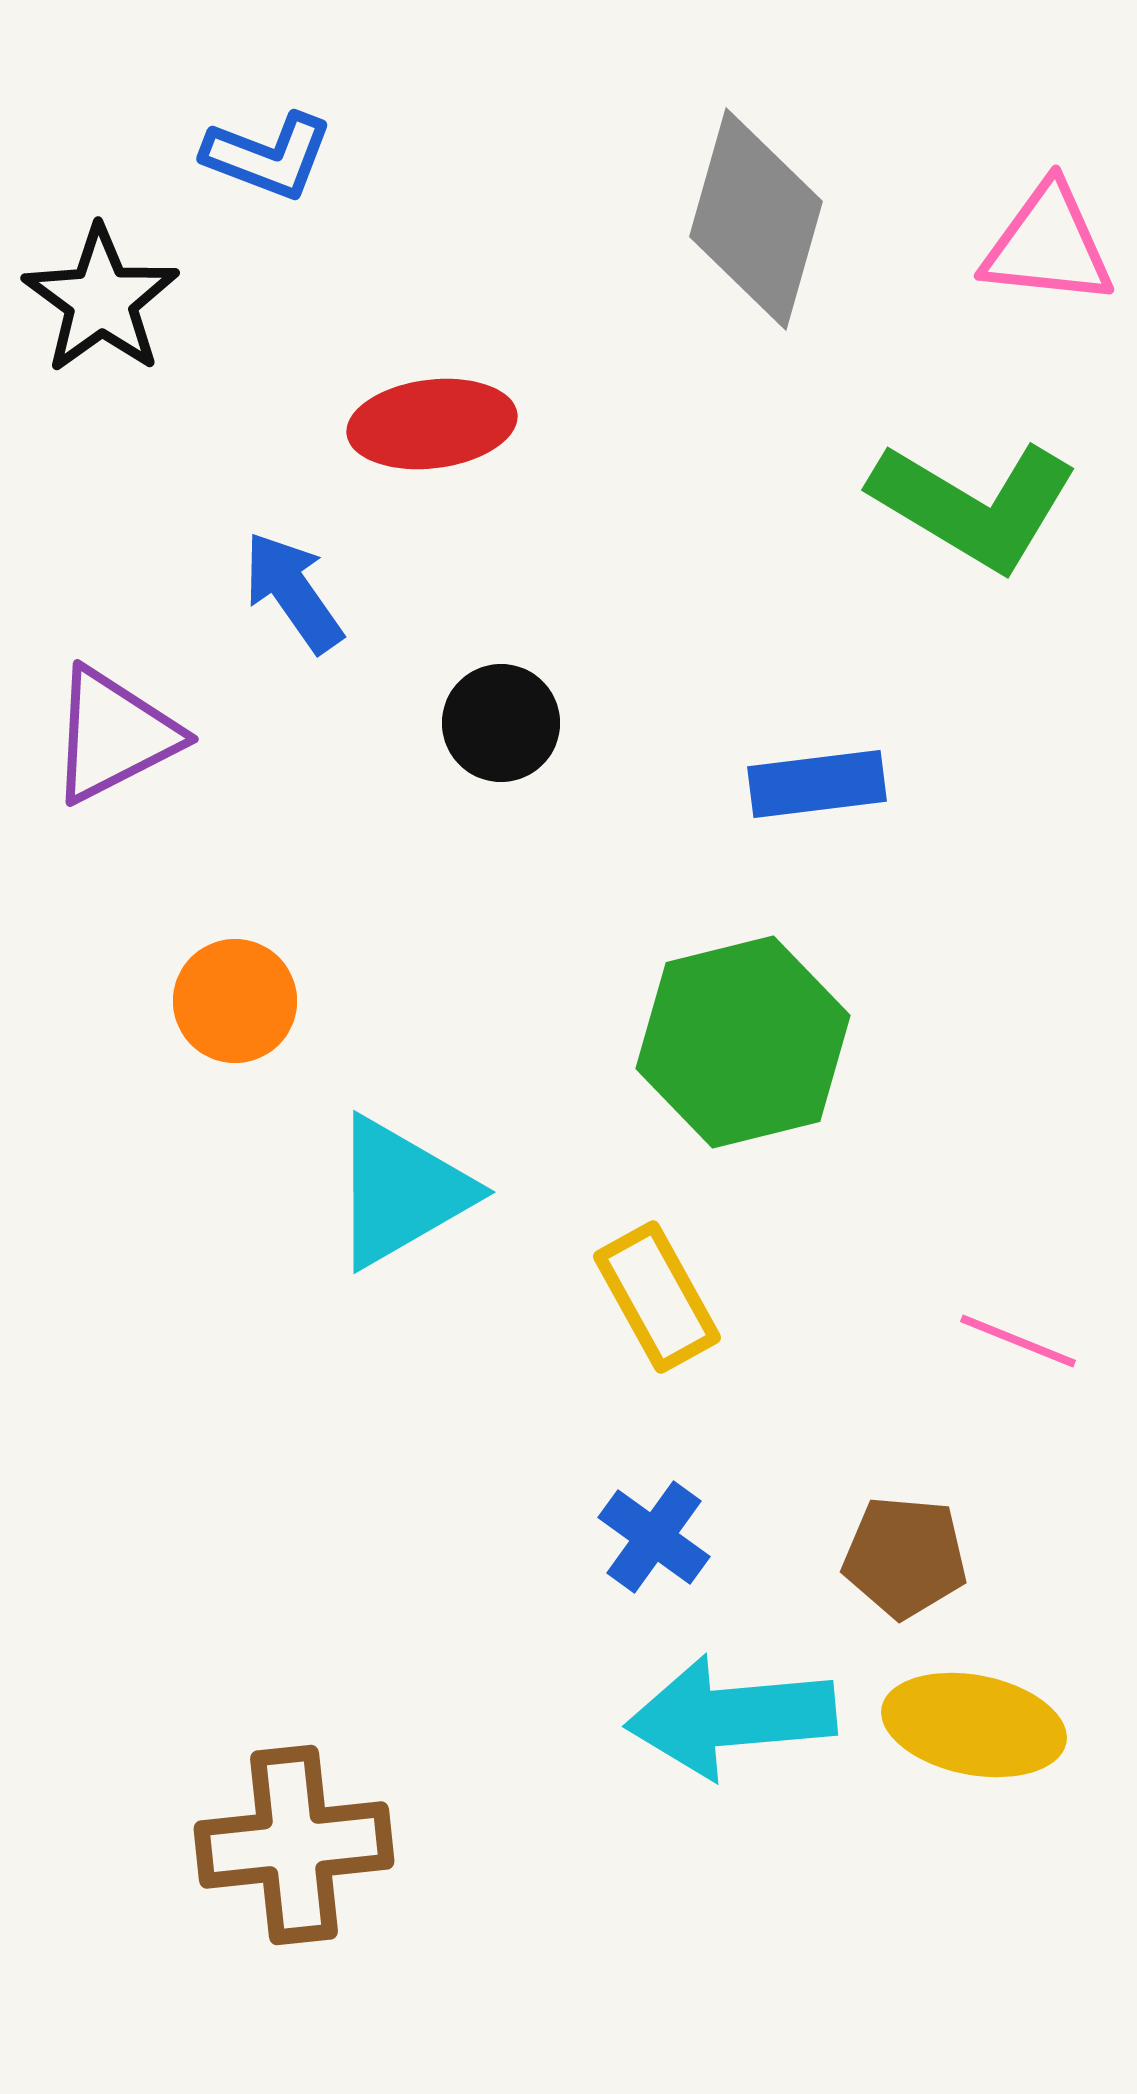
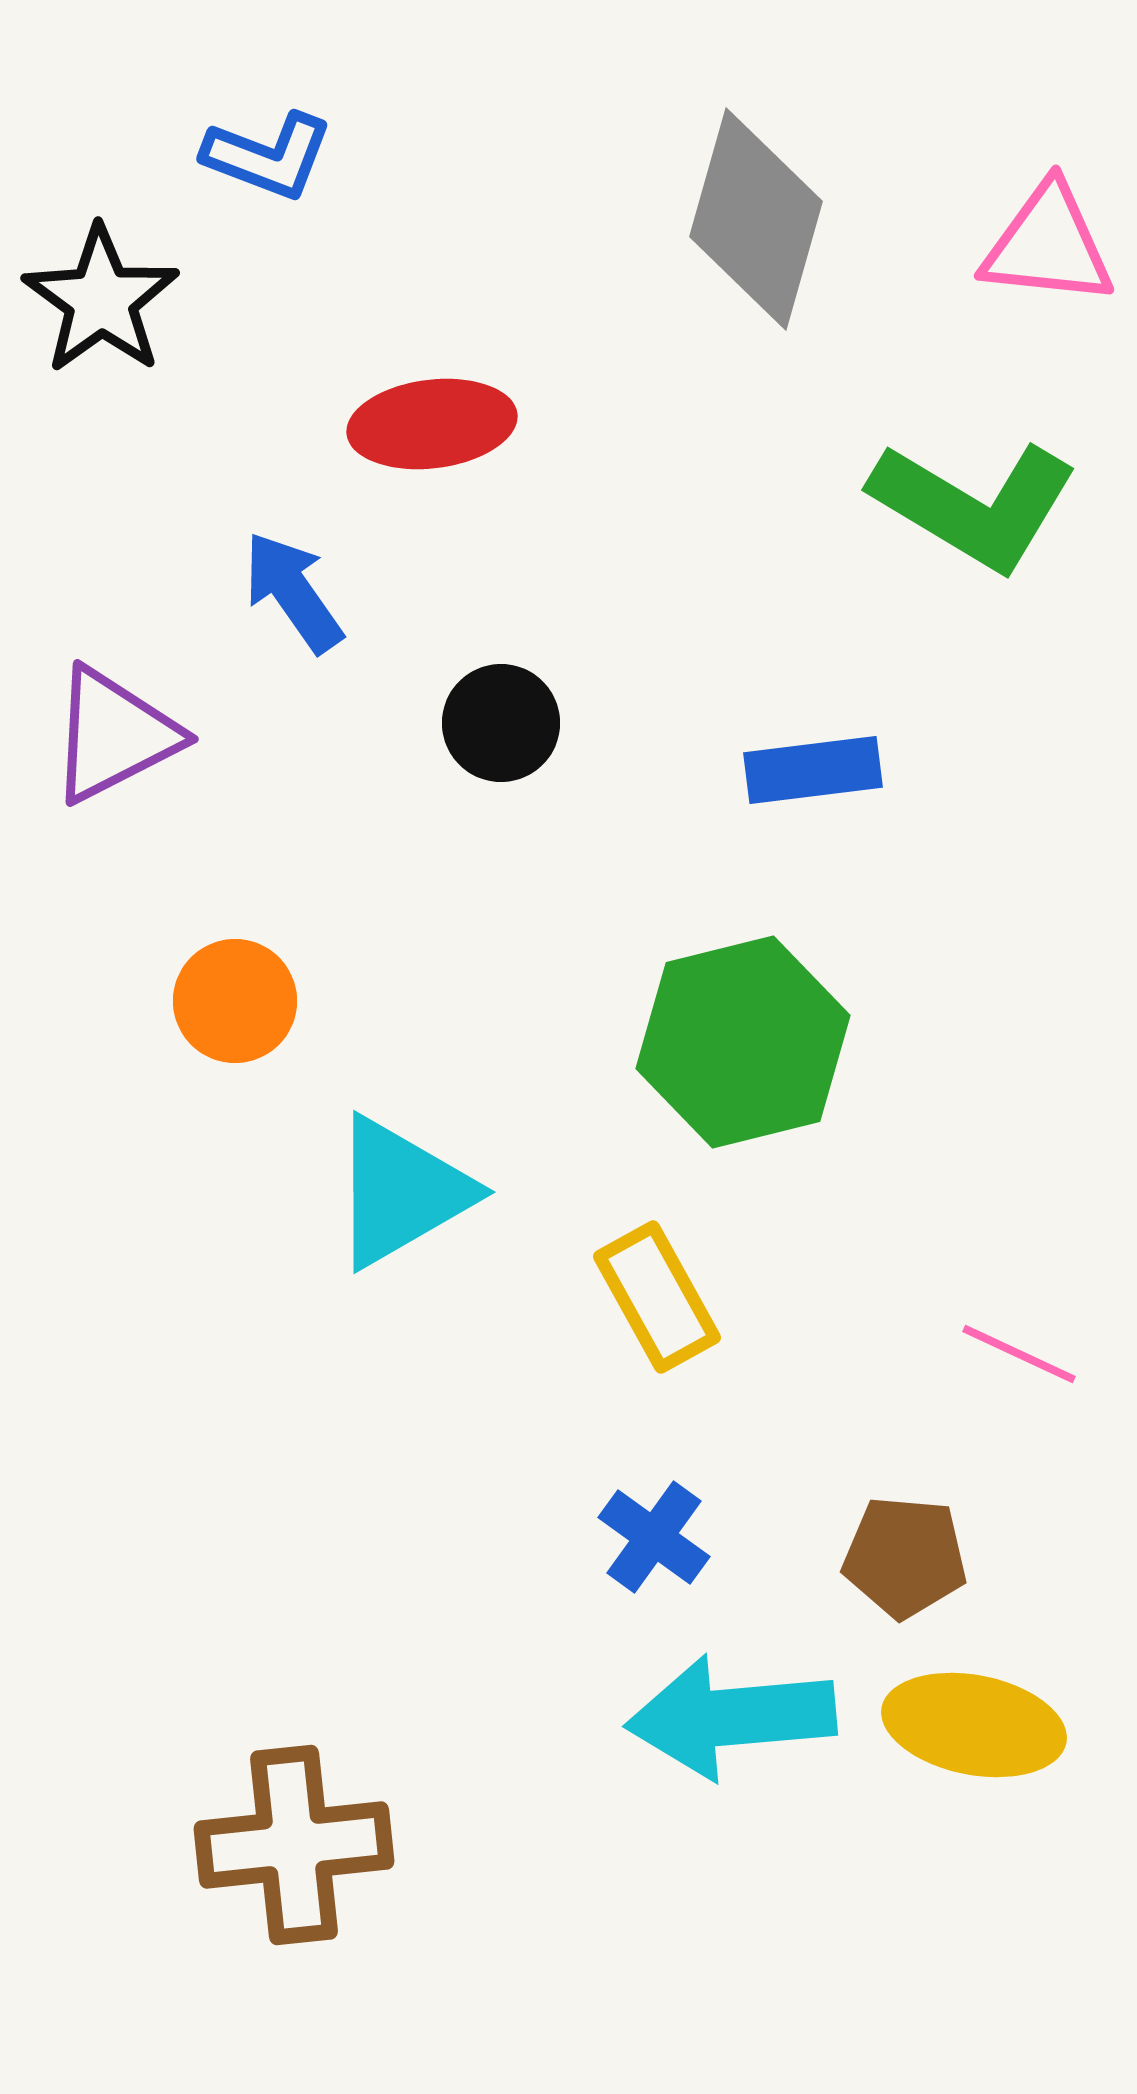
blue rectangle: moved 4 px left, 14 px up
pink line: moved 1 px right, 13 px down; rotated 3 degrees clockwise
